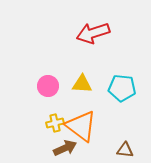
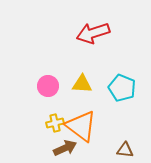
cyan pentagon: rotated 16 degrees clockwise
